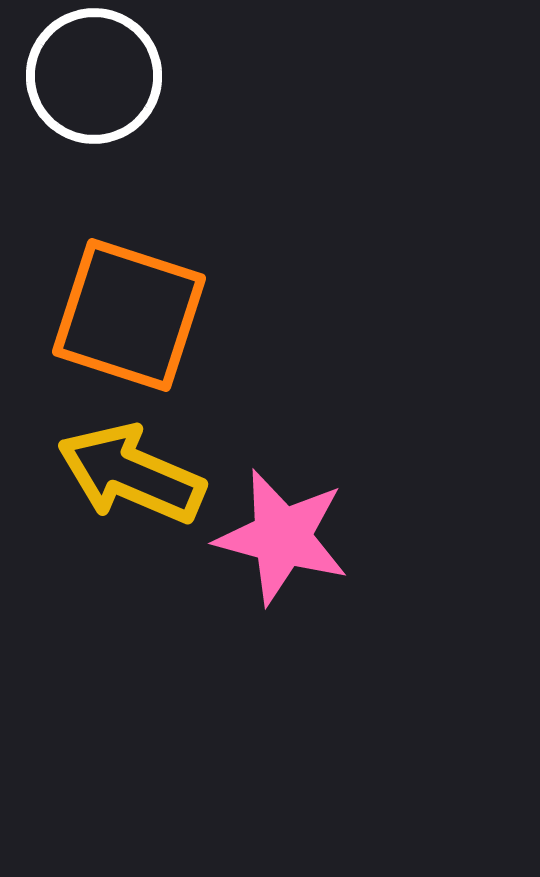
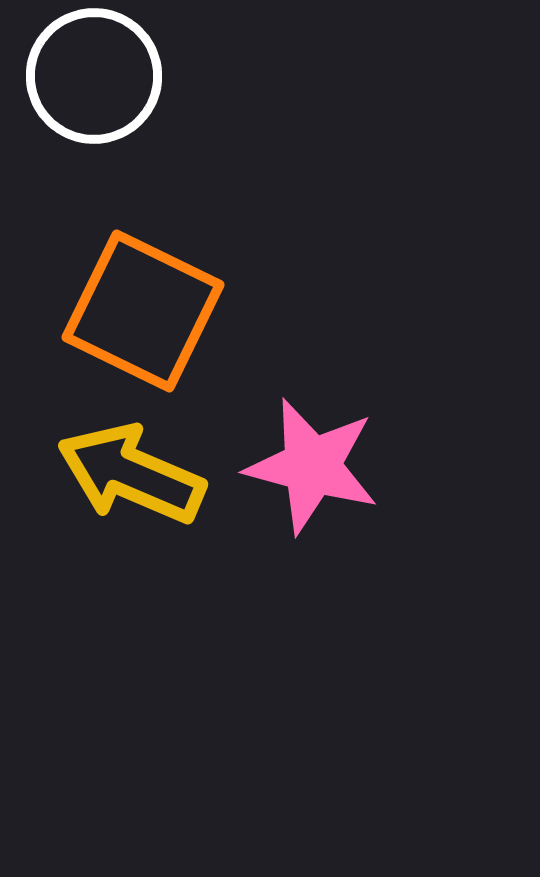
orange square: moved 14 px right, 4 px up; rotated 8 degrees clockwise
pink star: moved 30 px right, 71 px up
